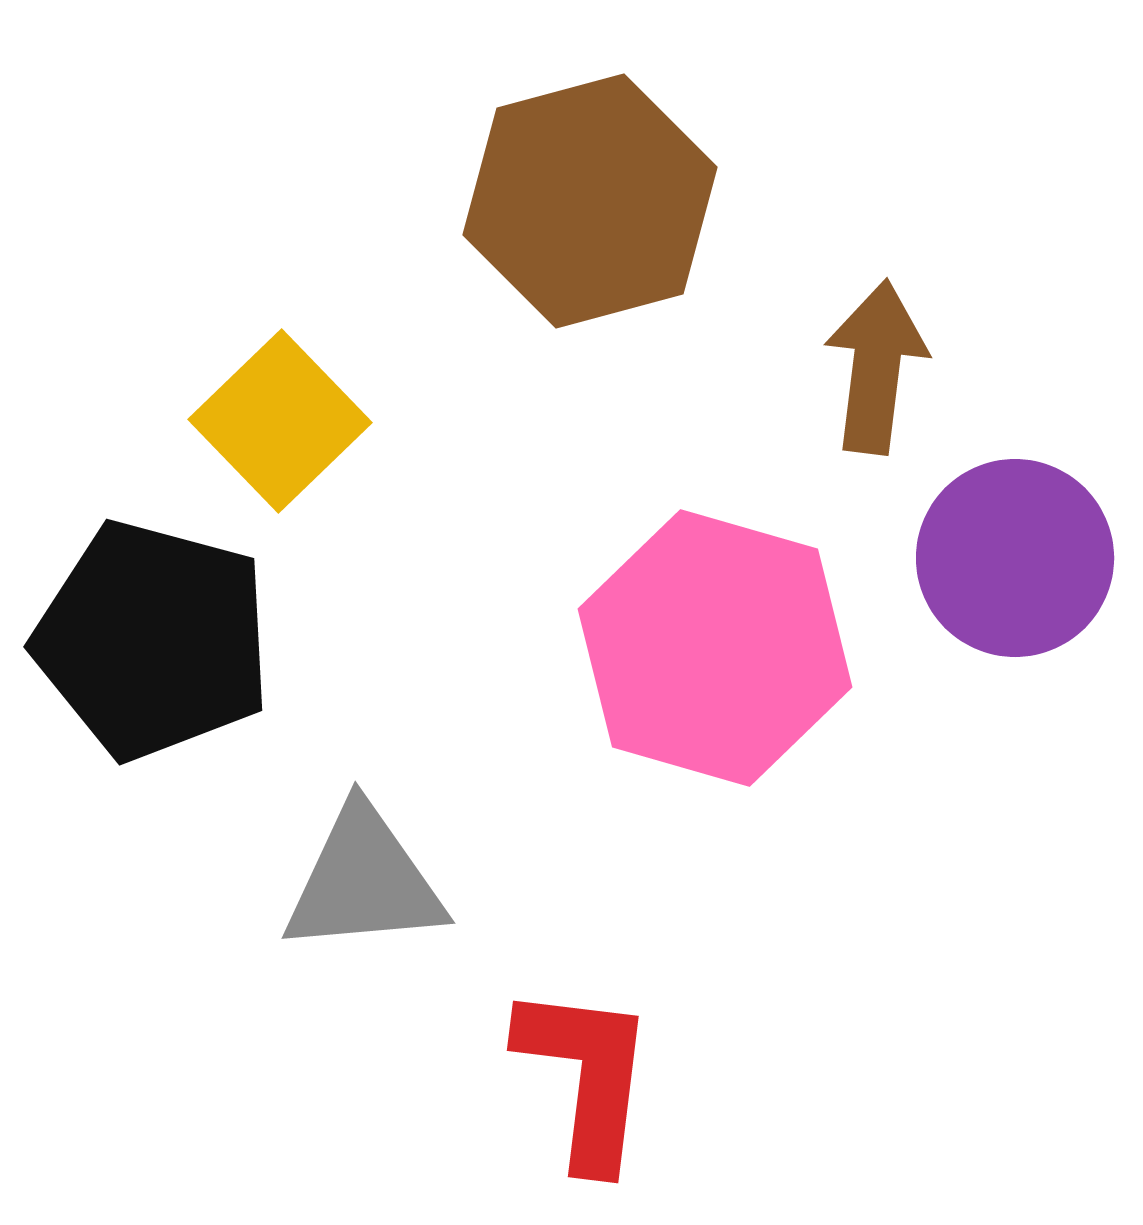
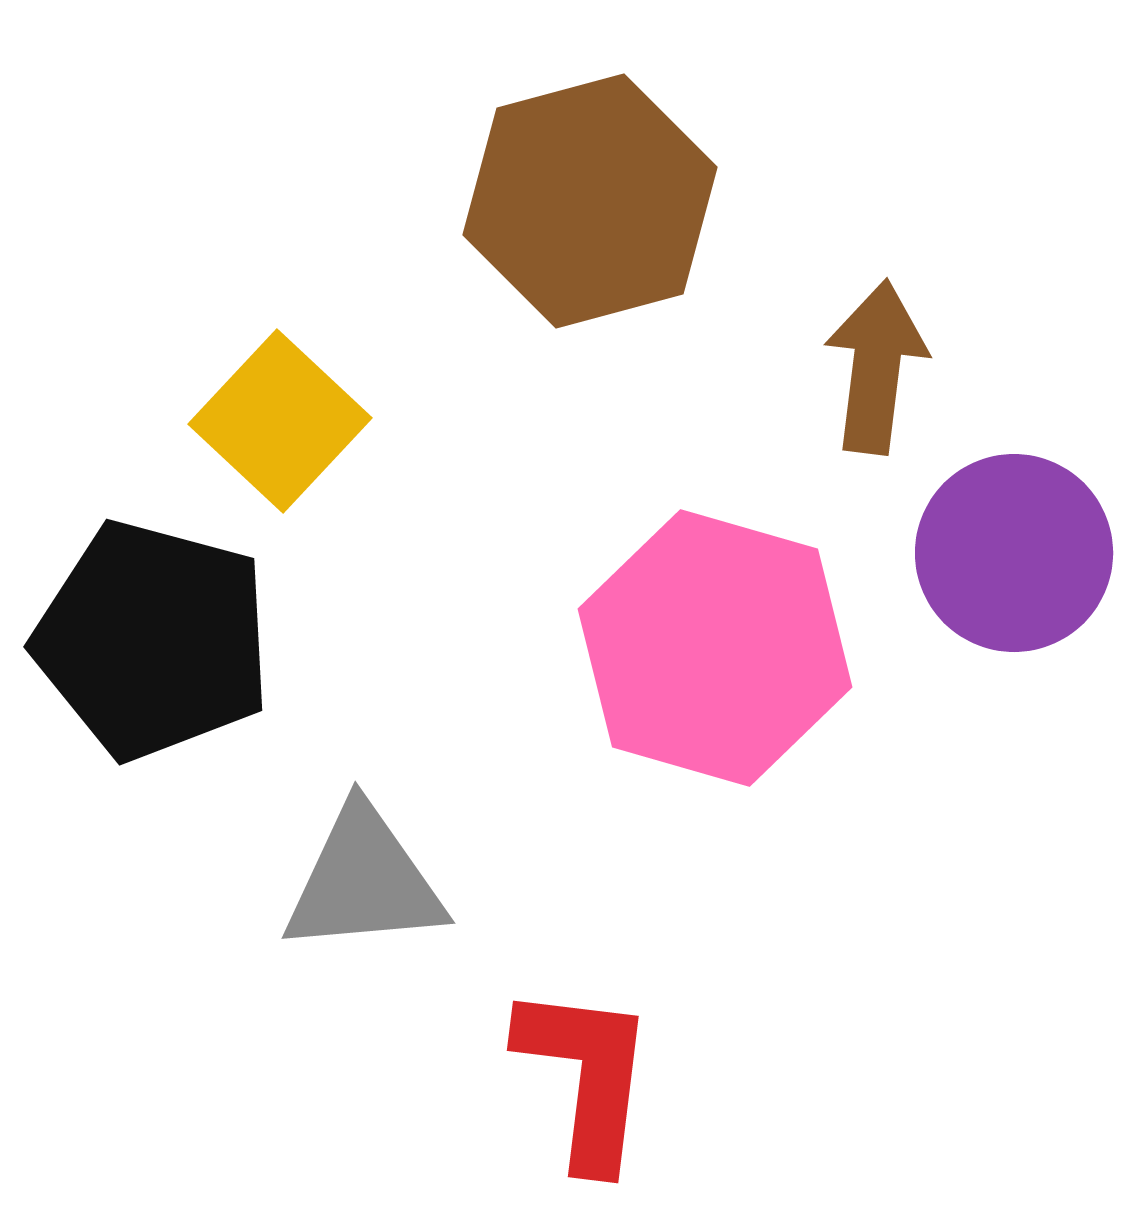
yellow square: rotated 3 degrees counterclockwise
purple circle: moved 1 px left, 5 px up
